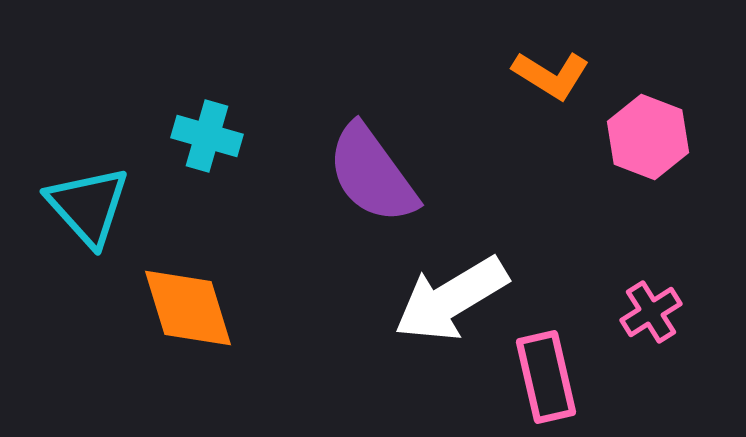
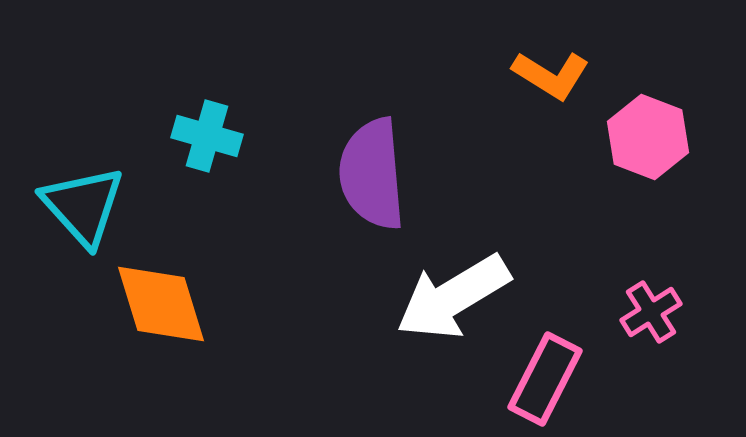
purple semicircle: rotated 31 degrees clockwise
cyan triangle: moved 5 px left
white arrow: moved 2 px right, 2 px up
orange diamond: moved 27 px left, 4 px up
pink rectangle: moved 1 px left, 2 px down; rotated 40 degrees clockwise
